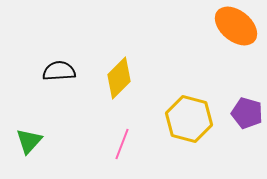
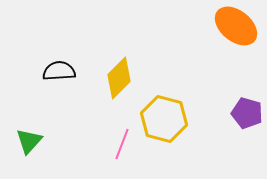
yellow hexagon: moved 25 px left
